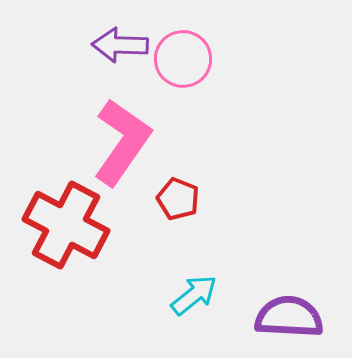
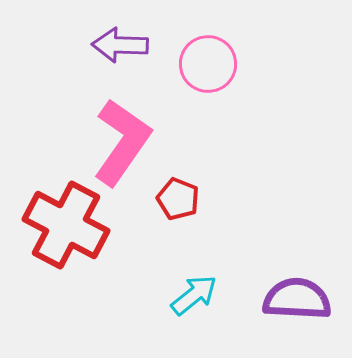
pink circle: moved 25 px right, 5 px down
purple semicircle: moved 8 px right, 18 px up
